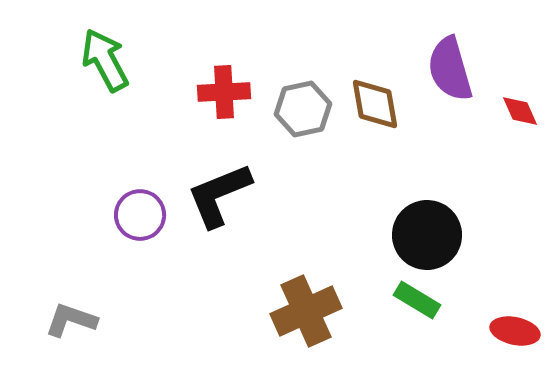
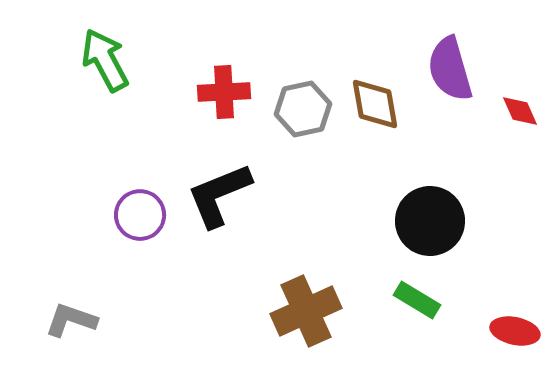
black circle: moved 3 px right, 14 px up
